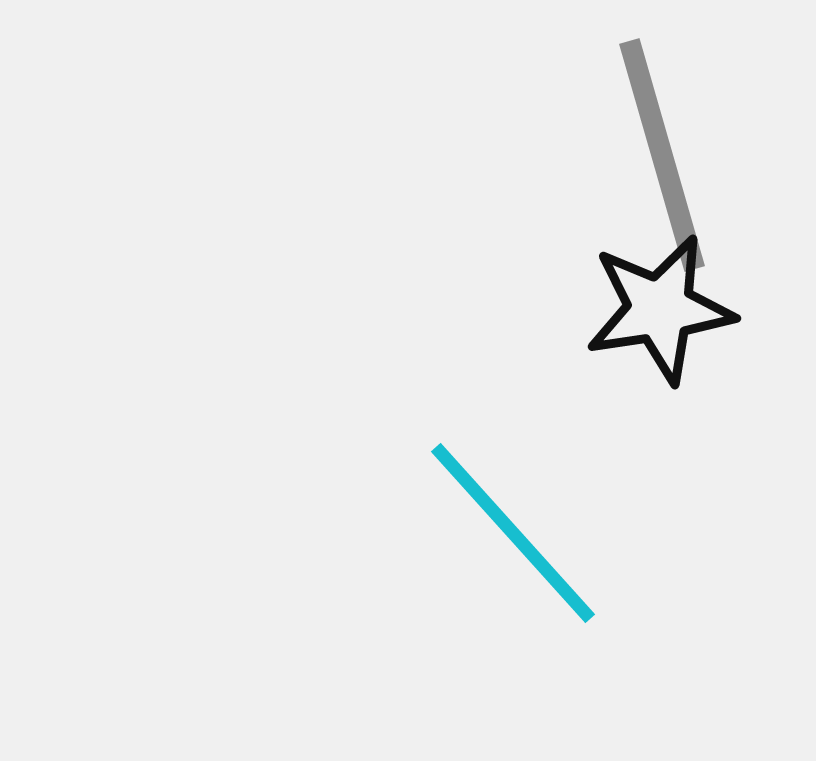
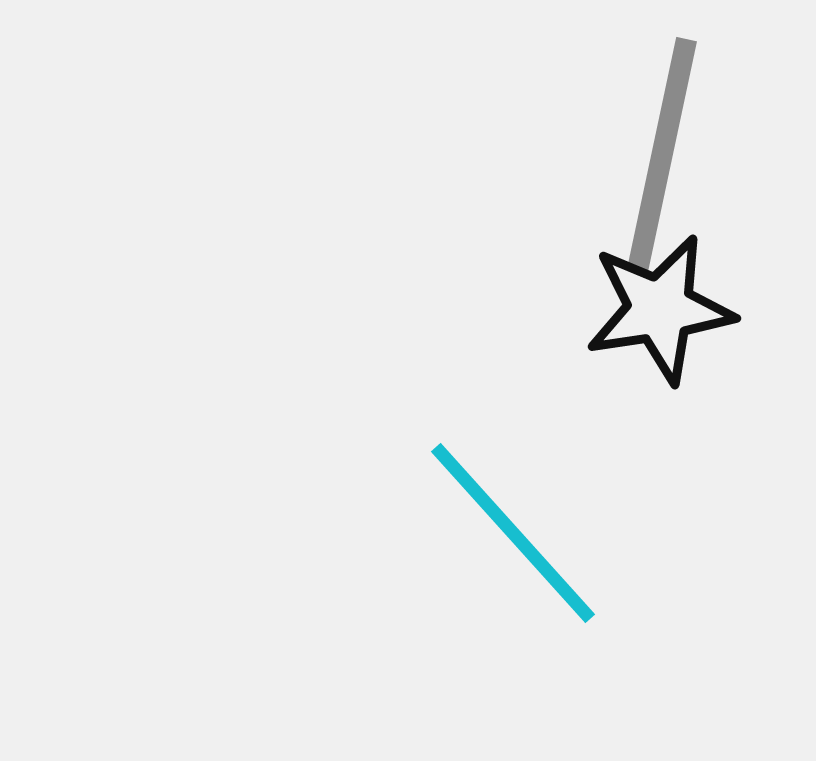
gray line: rotated 28 degrees clockwise
